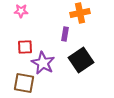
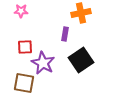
orange cross: moved 1 px right
